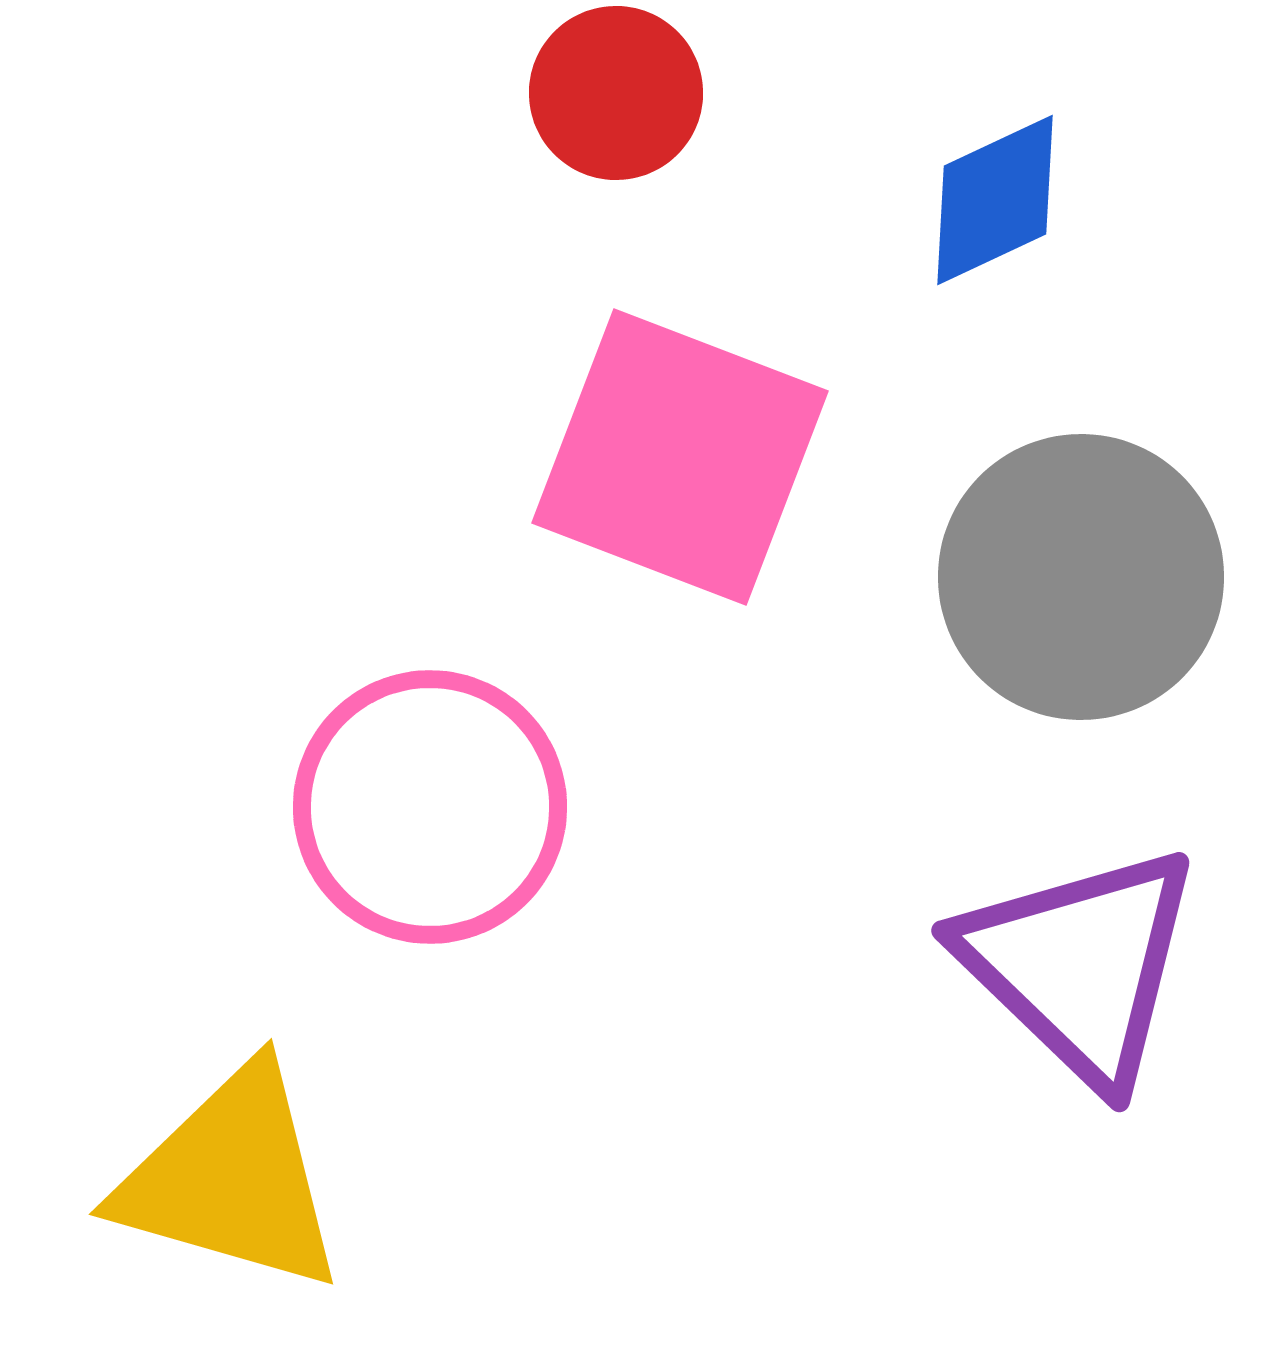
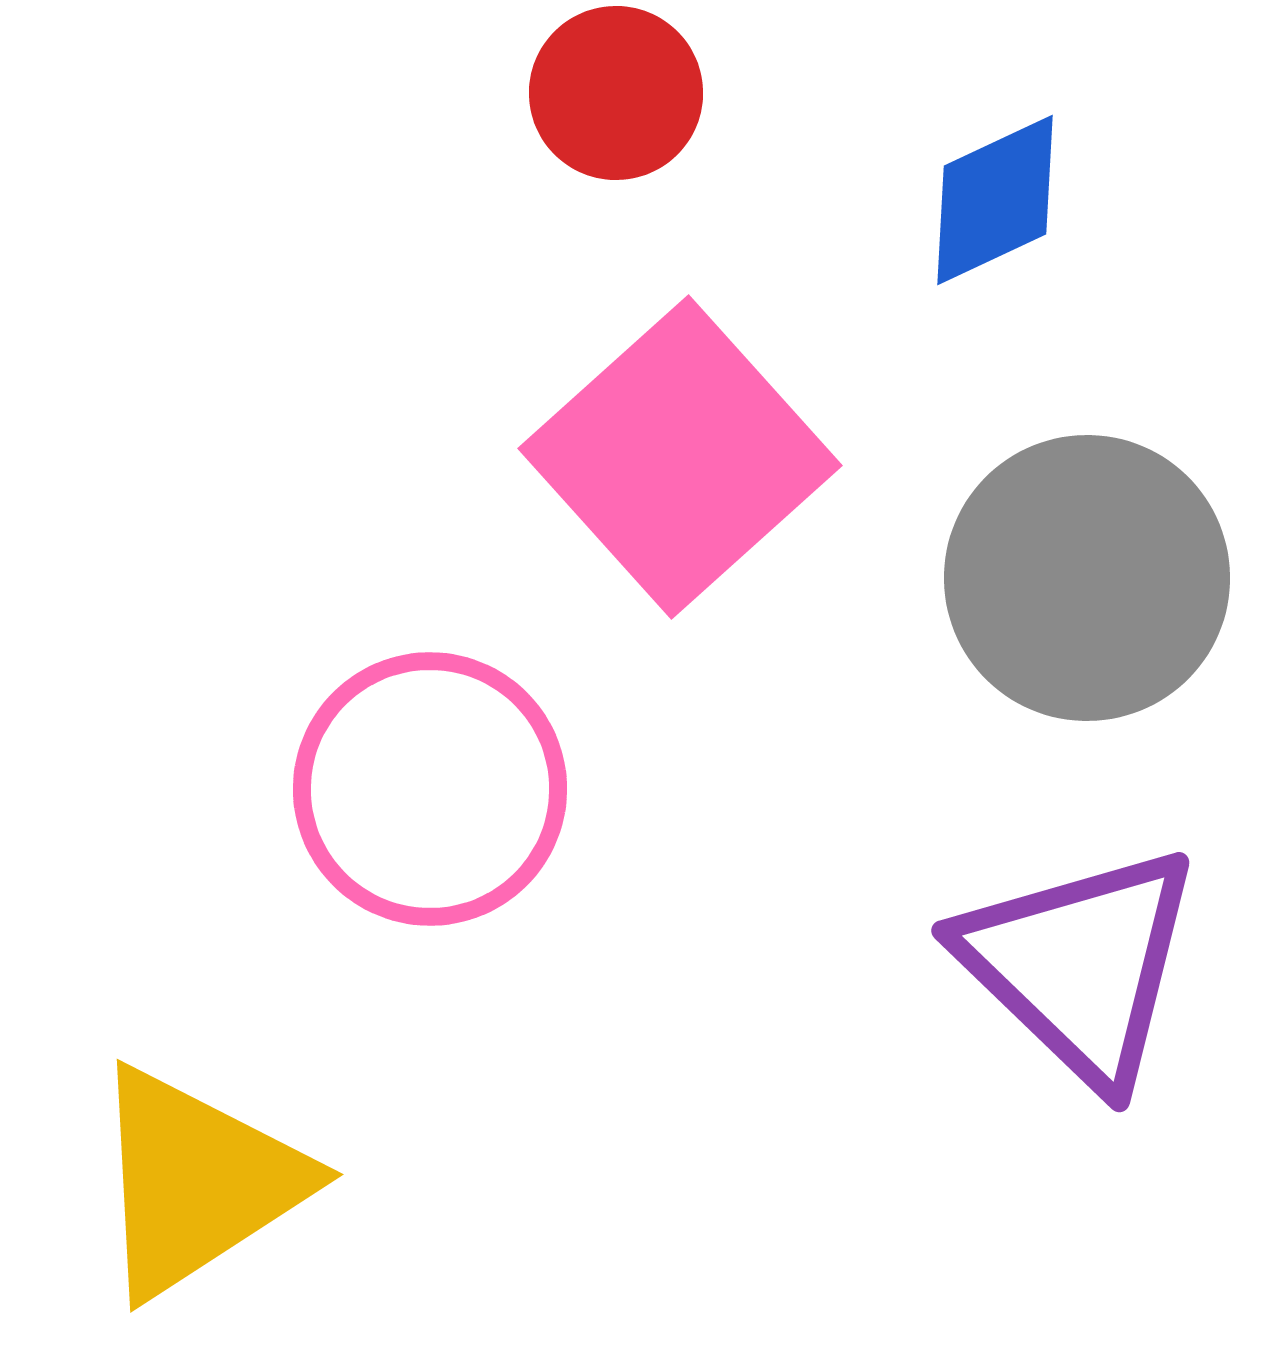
pink square: rotated 27 degrees clockwise
gray circle: moved 6 px right, 1 px down
pink circle: moved 18 px up
yellow triangle: moved 34 px left, 3 px down; rotated 49 degrees counterclockwise
